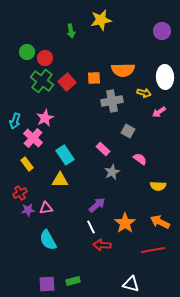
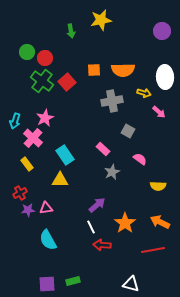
orange square: moved 8 px up
pink arrow: rotated 104 degrees counterclockwise
